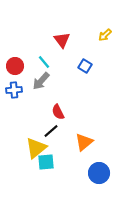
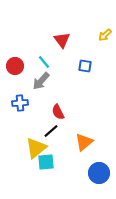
blue square: rotated 24 degrees counterclockwise
blue cross: moved 6 px right, 13 px down
